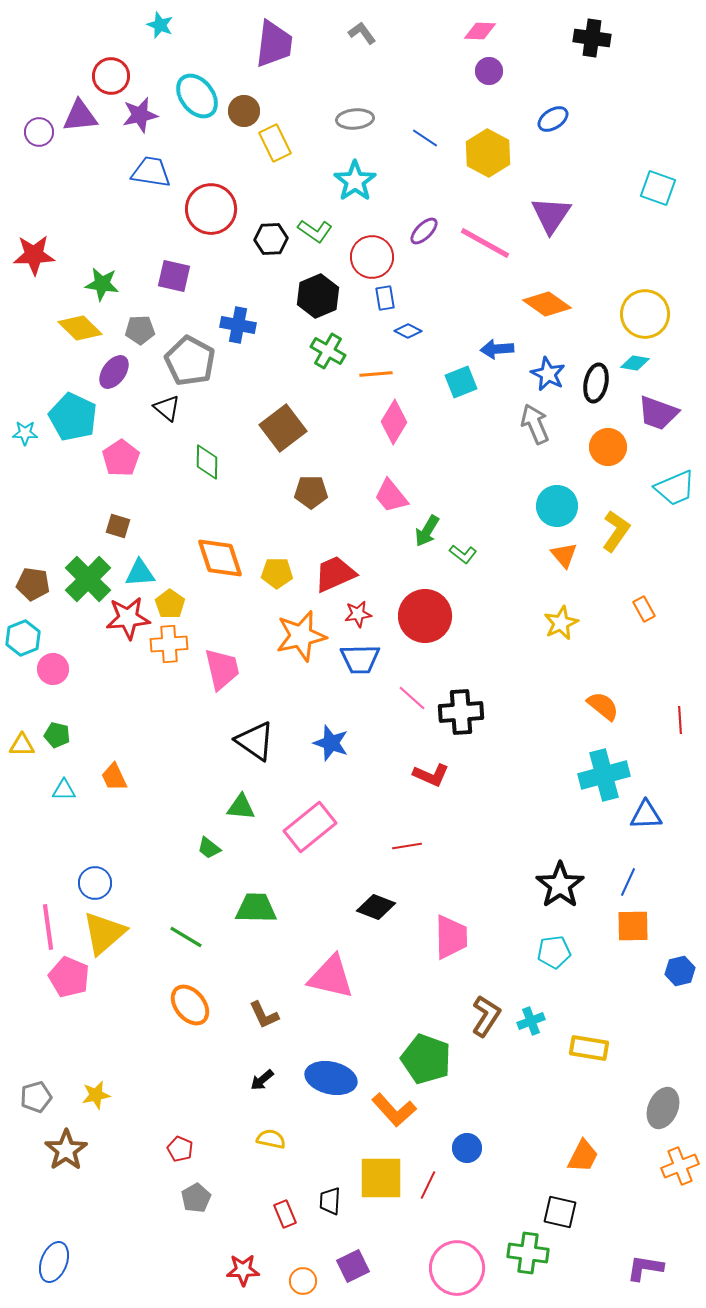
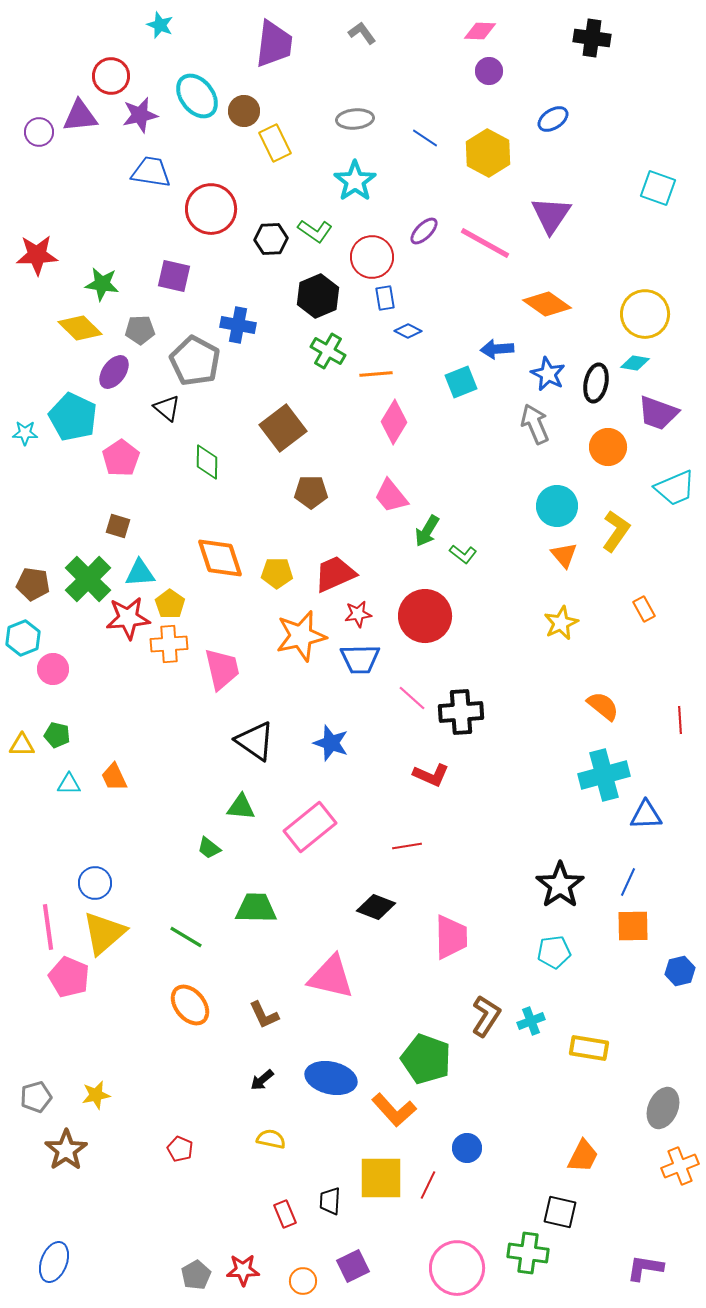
red star at (34, 255): moved 3 px right
gray pentagon at (190, 361): moved 5 px right
cyan triangle at (64, 790): moved 5 px right, 6 px up
gray pentagon at (196, 1198): moved 77 px down
